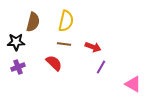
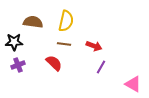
brown semicircle: rotated 96 degrees counterclockwise
black star: moved 2 px left
red arrow: moved 1 px right, 1 px up
purple cross: moved 2 px up
